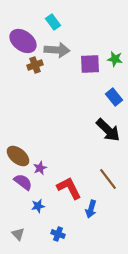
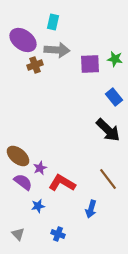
cyan rectangle: rotated 49 degrees clockwise
purple ellipse: moved 1 px up
red L-shape: moved 7 px left, 5 px up; rotated 32 degrees counterclockwise
